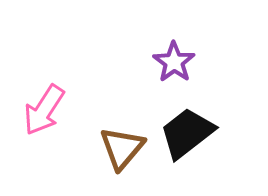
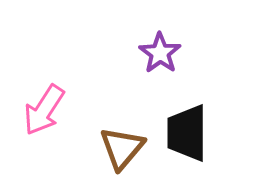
purple star: moved 14 px left, 9 px up
black trapezoid: rotated 52 degrees counterclockwise
